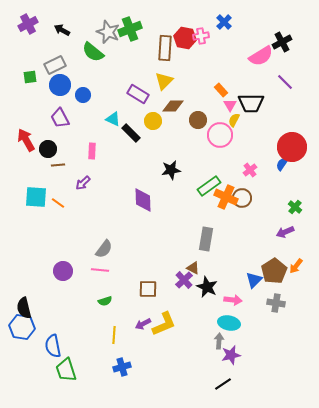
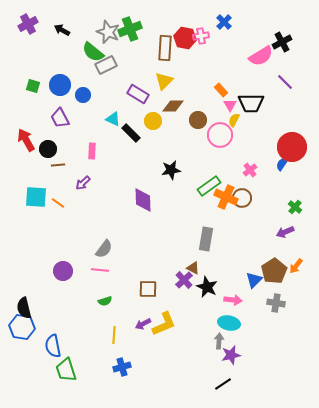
gray rectangle at (55, 65): moved 51 px right
green square at (30, 77): moved 3 px right, 9 px down; rotated 24 degrees clockwise
